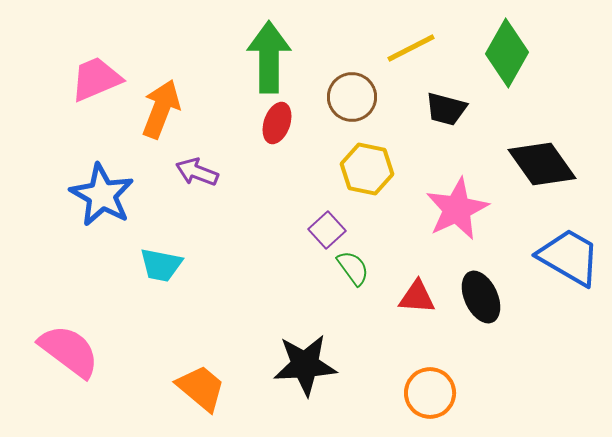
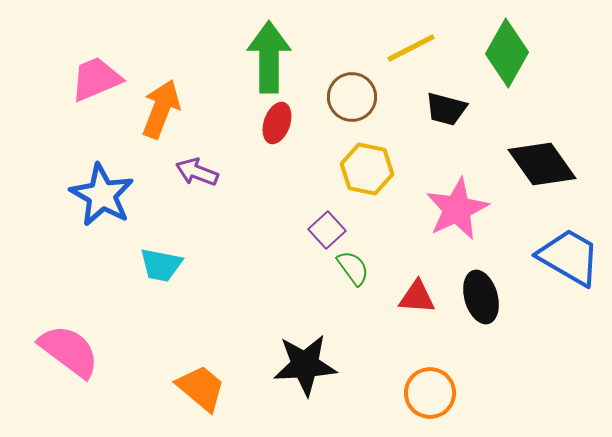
black ellipse: rotated 9 degrees clockwise
